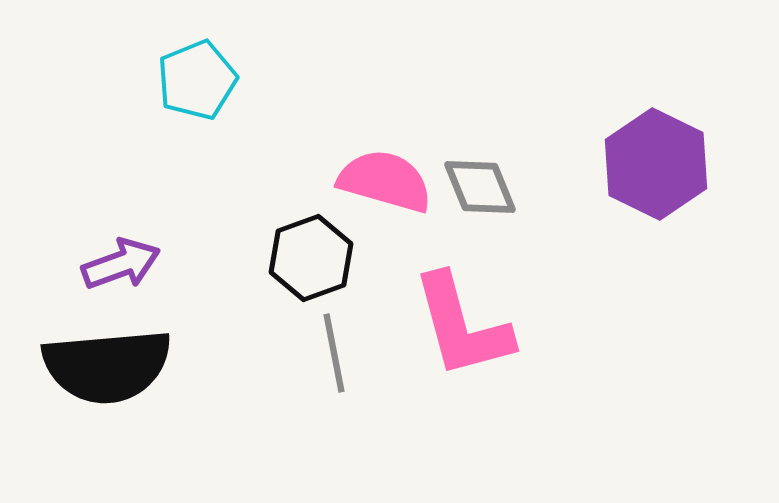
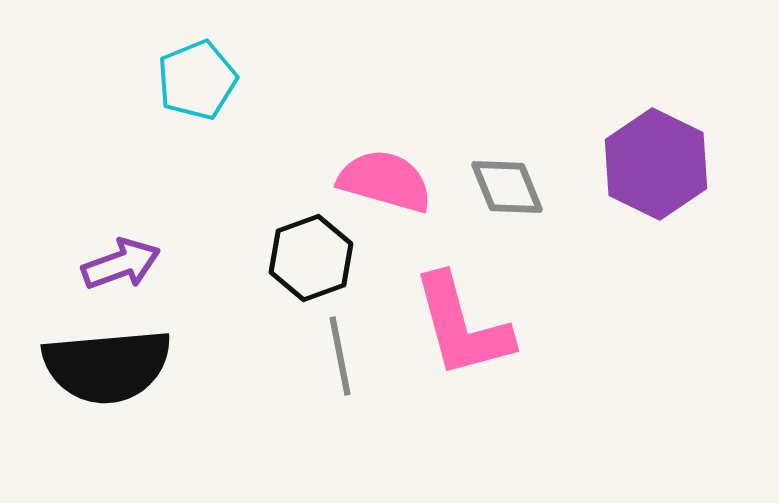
gray diamond: moved 27 px right
gray line: moved 6 px right, 3 px down
